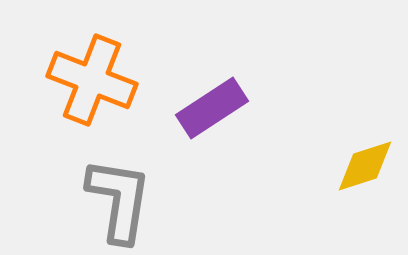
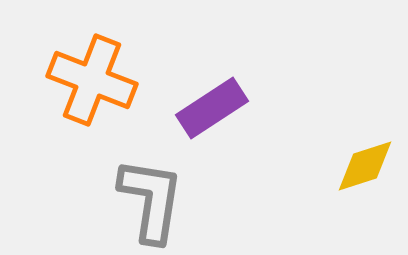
gray L-shape: moved 32 px right
